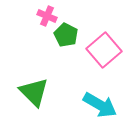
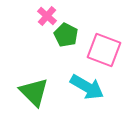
pink cross: rotated 18 degrees clockwise
pink square: rotated 28 degrees counterclockwise
cyan arrow: moved 13 px left, 18 px up
